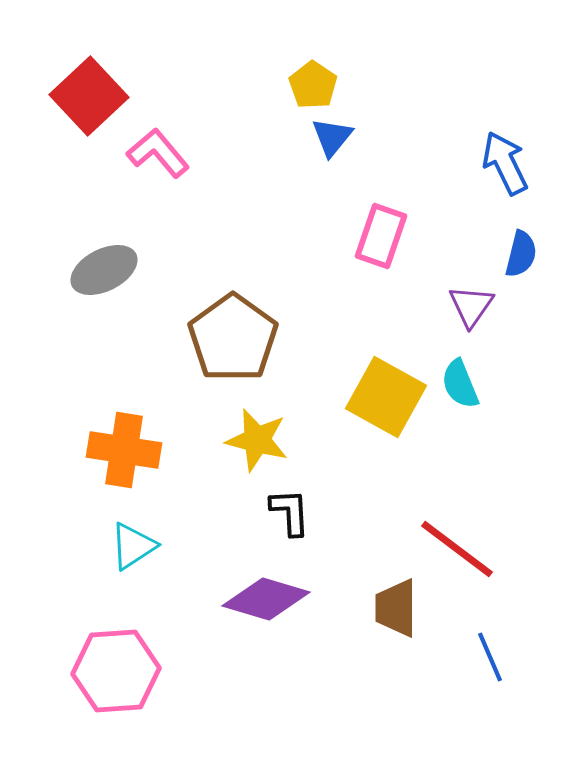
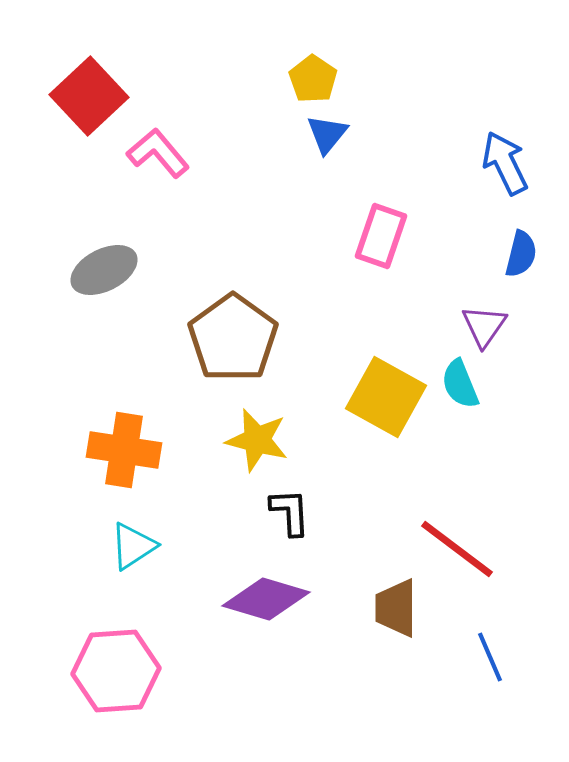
yellow pentagon: moved 6 px up
blue triangle: moved 5 px left, 3 px up
purple triangle: moved 13 px right, 20 px down
